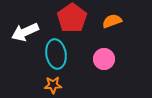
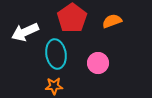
pink circle: moved 6 px left, 4 px down
orange star: moved 1 px right, 1 px down
